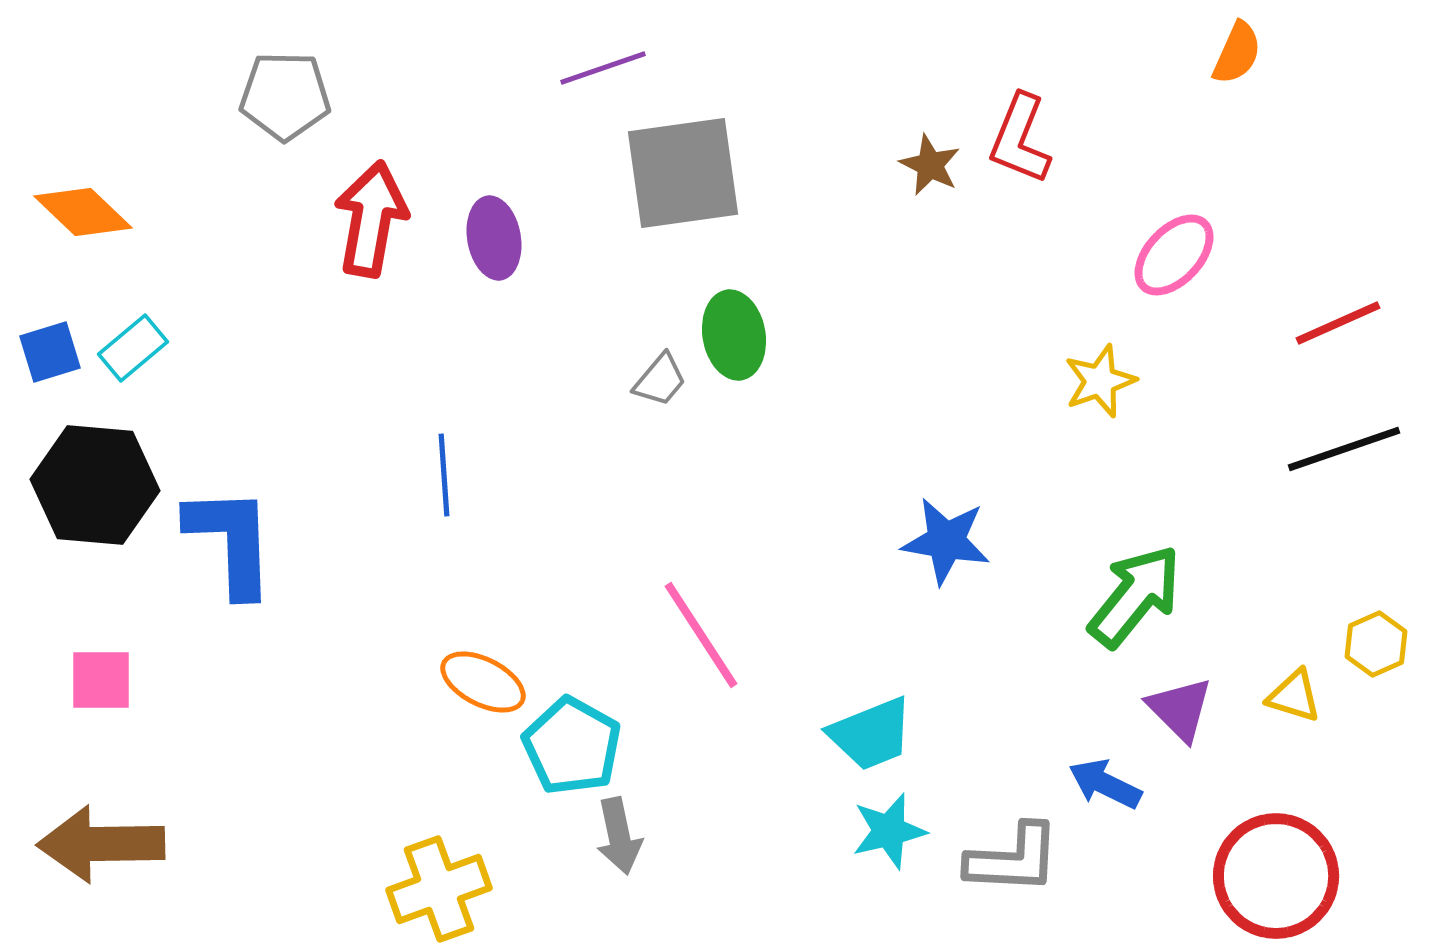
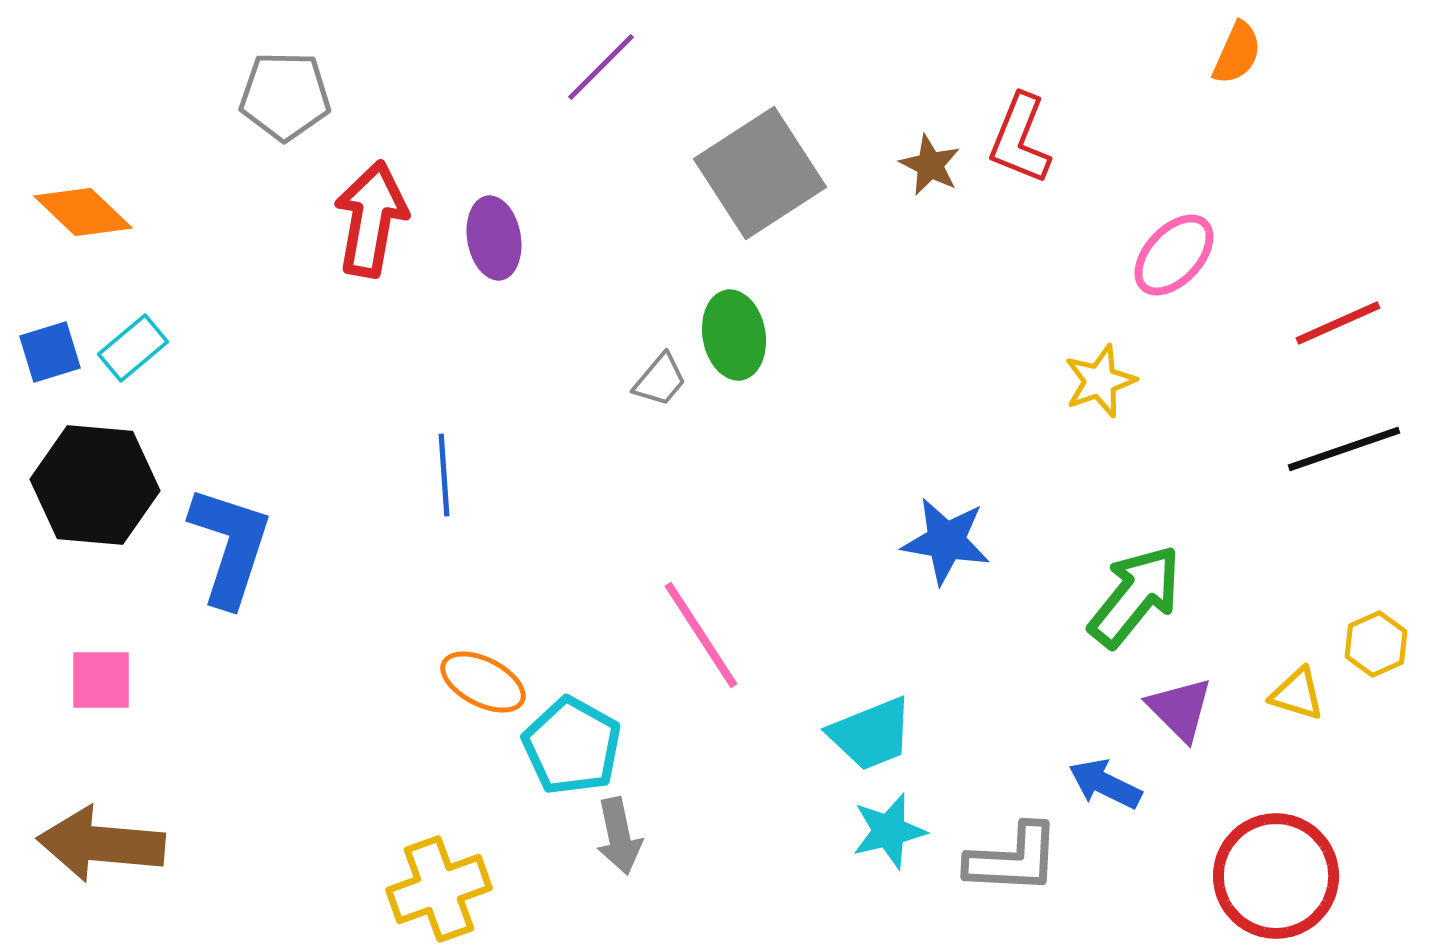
purple line: moved 2 px left, 1 px up; rotated 26 degrees counterclockwise
gray square: moved 77 px right; rotated 25 degrees counterclockwise
blue L-shape: moved 1 px left, 5 px down; rotated 20 degrees clockwise
yellow triangle: moved 3 px right, 2 px up
brown arrow: rotated 6 degrees clockwise
